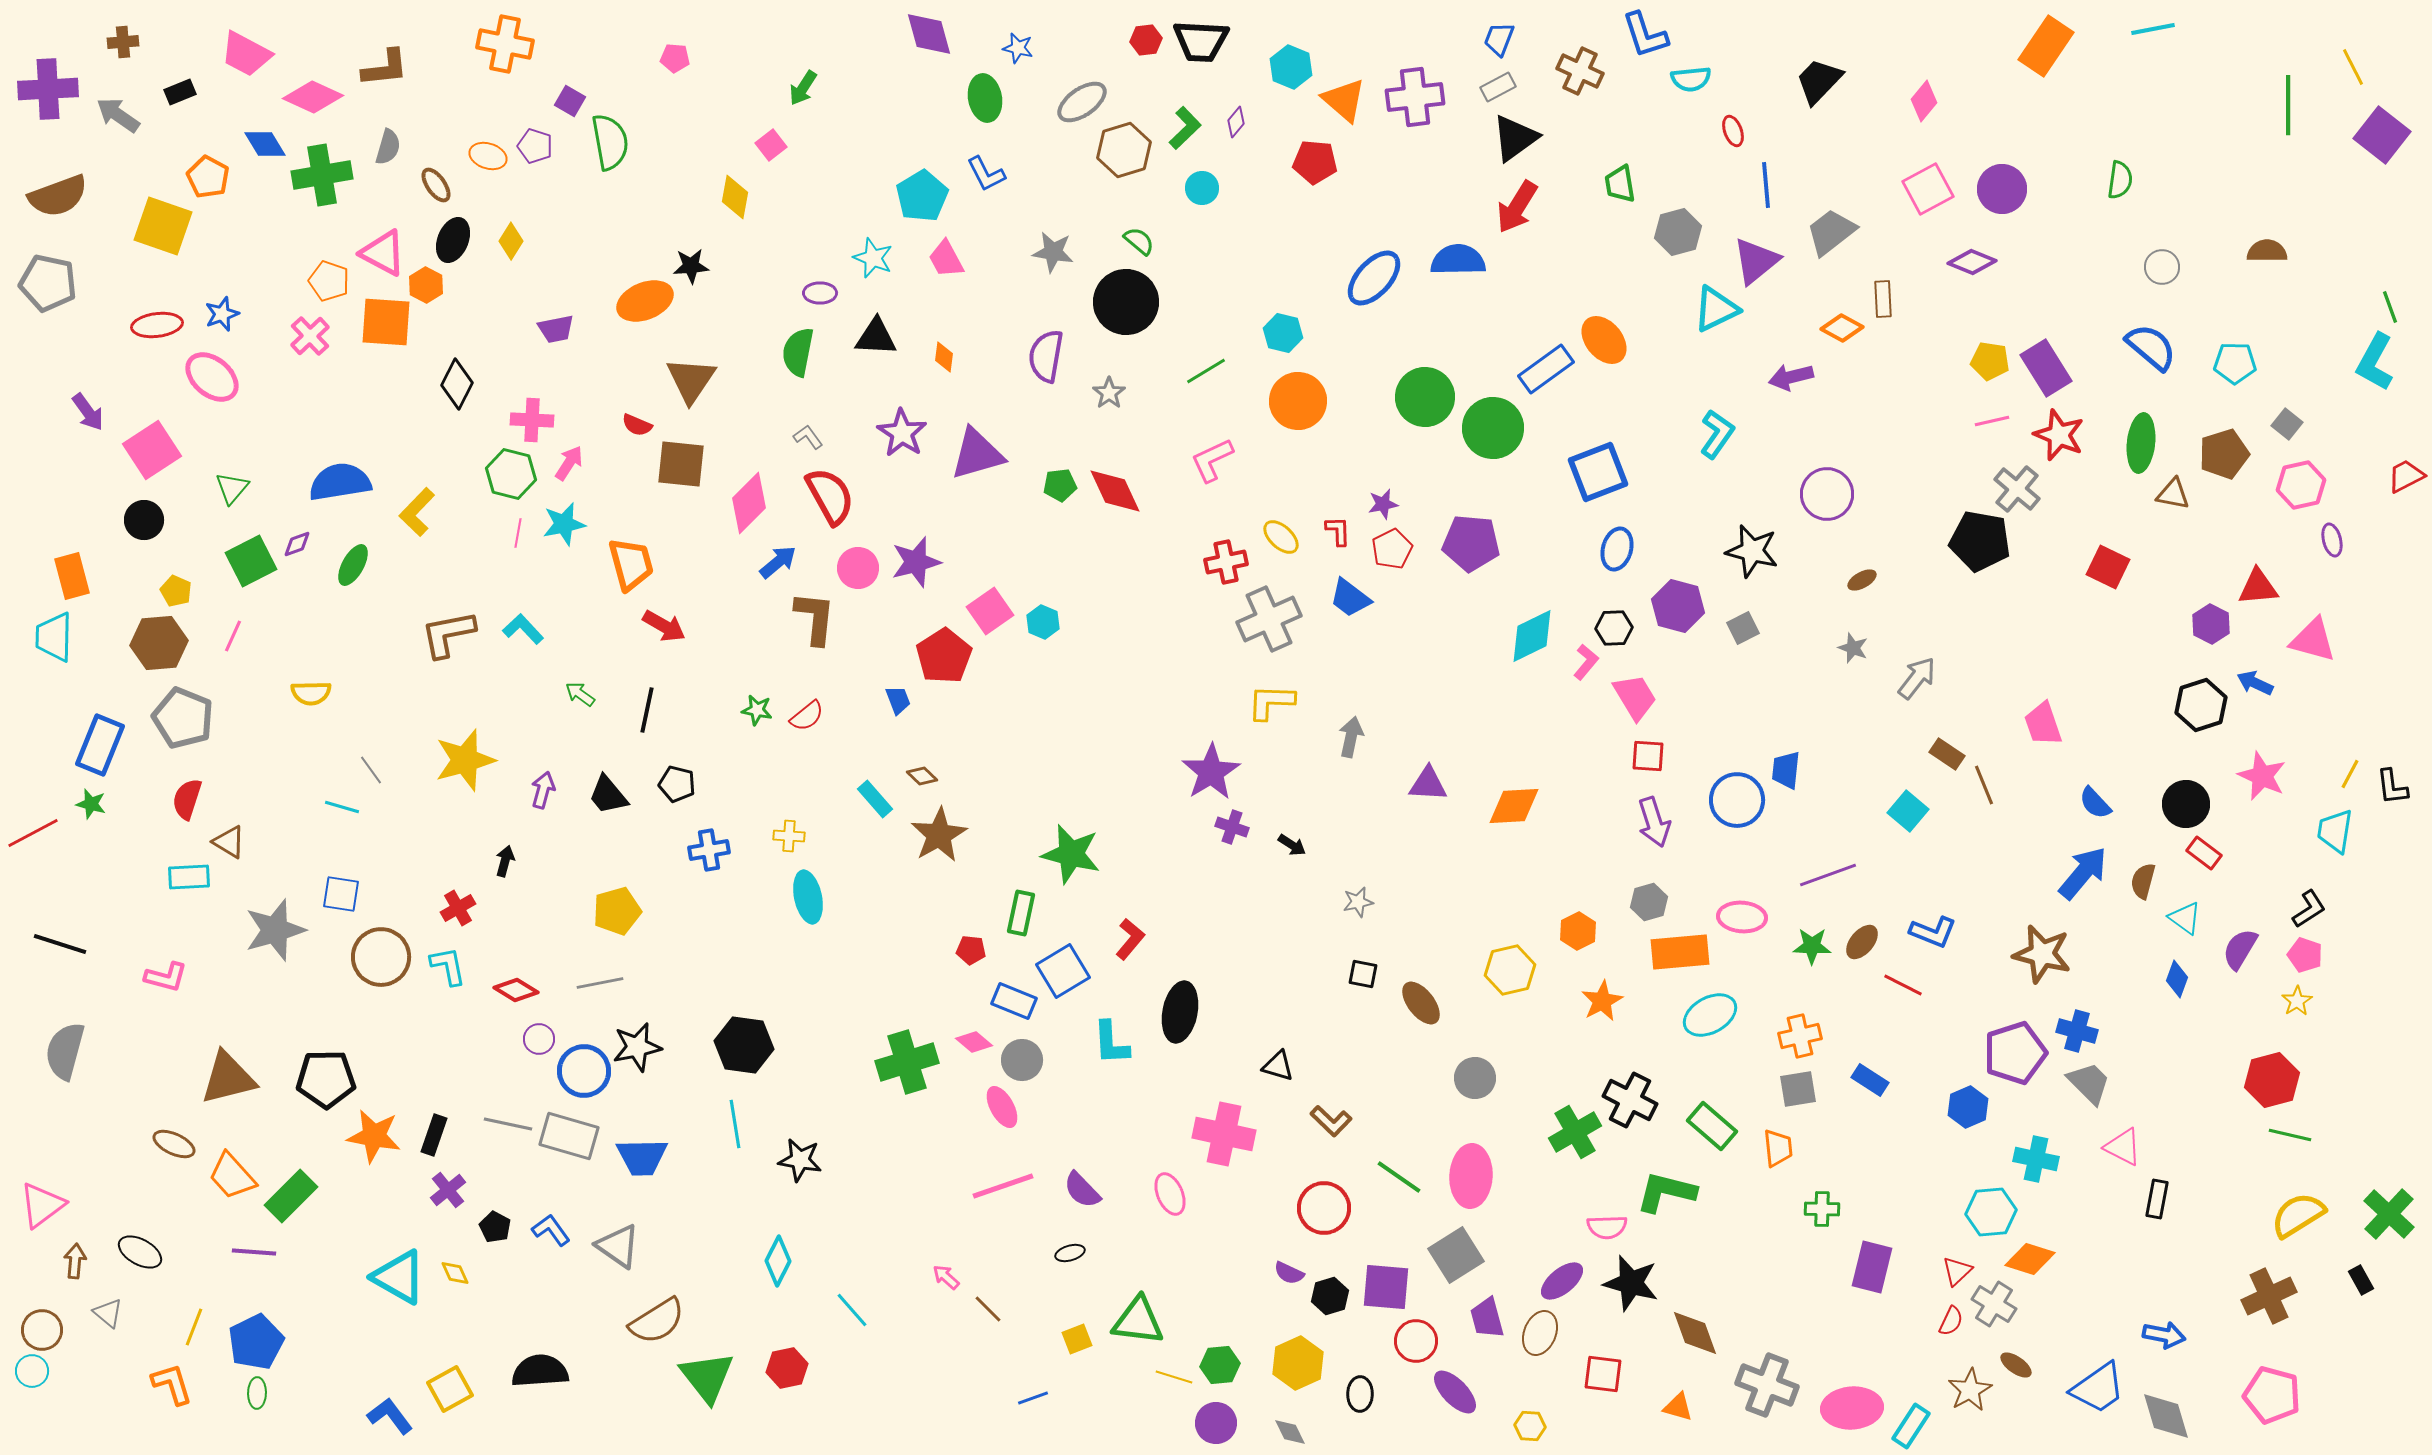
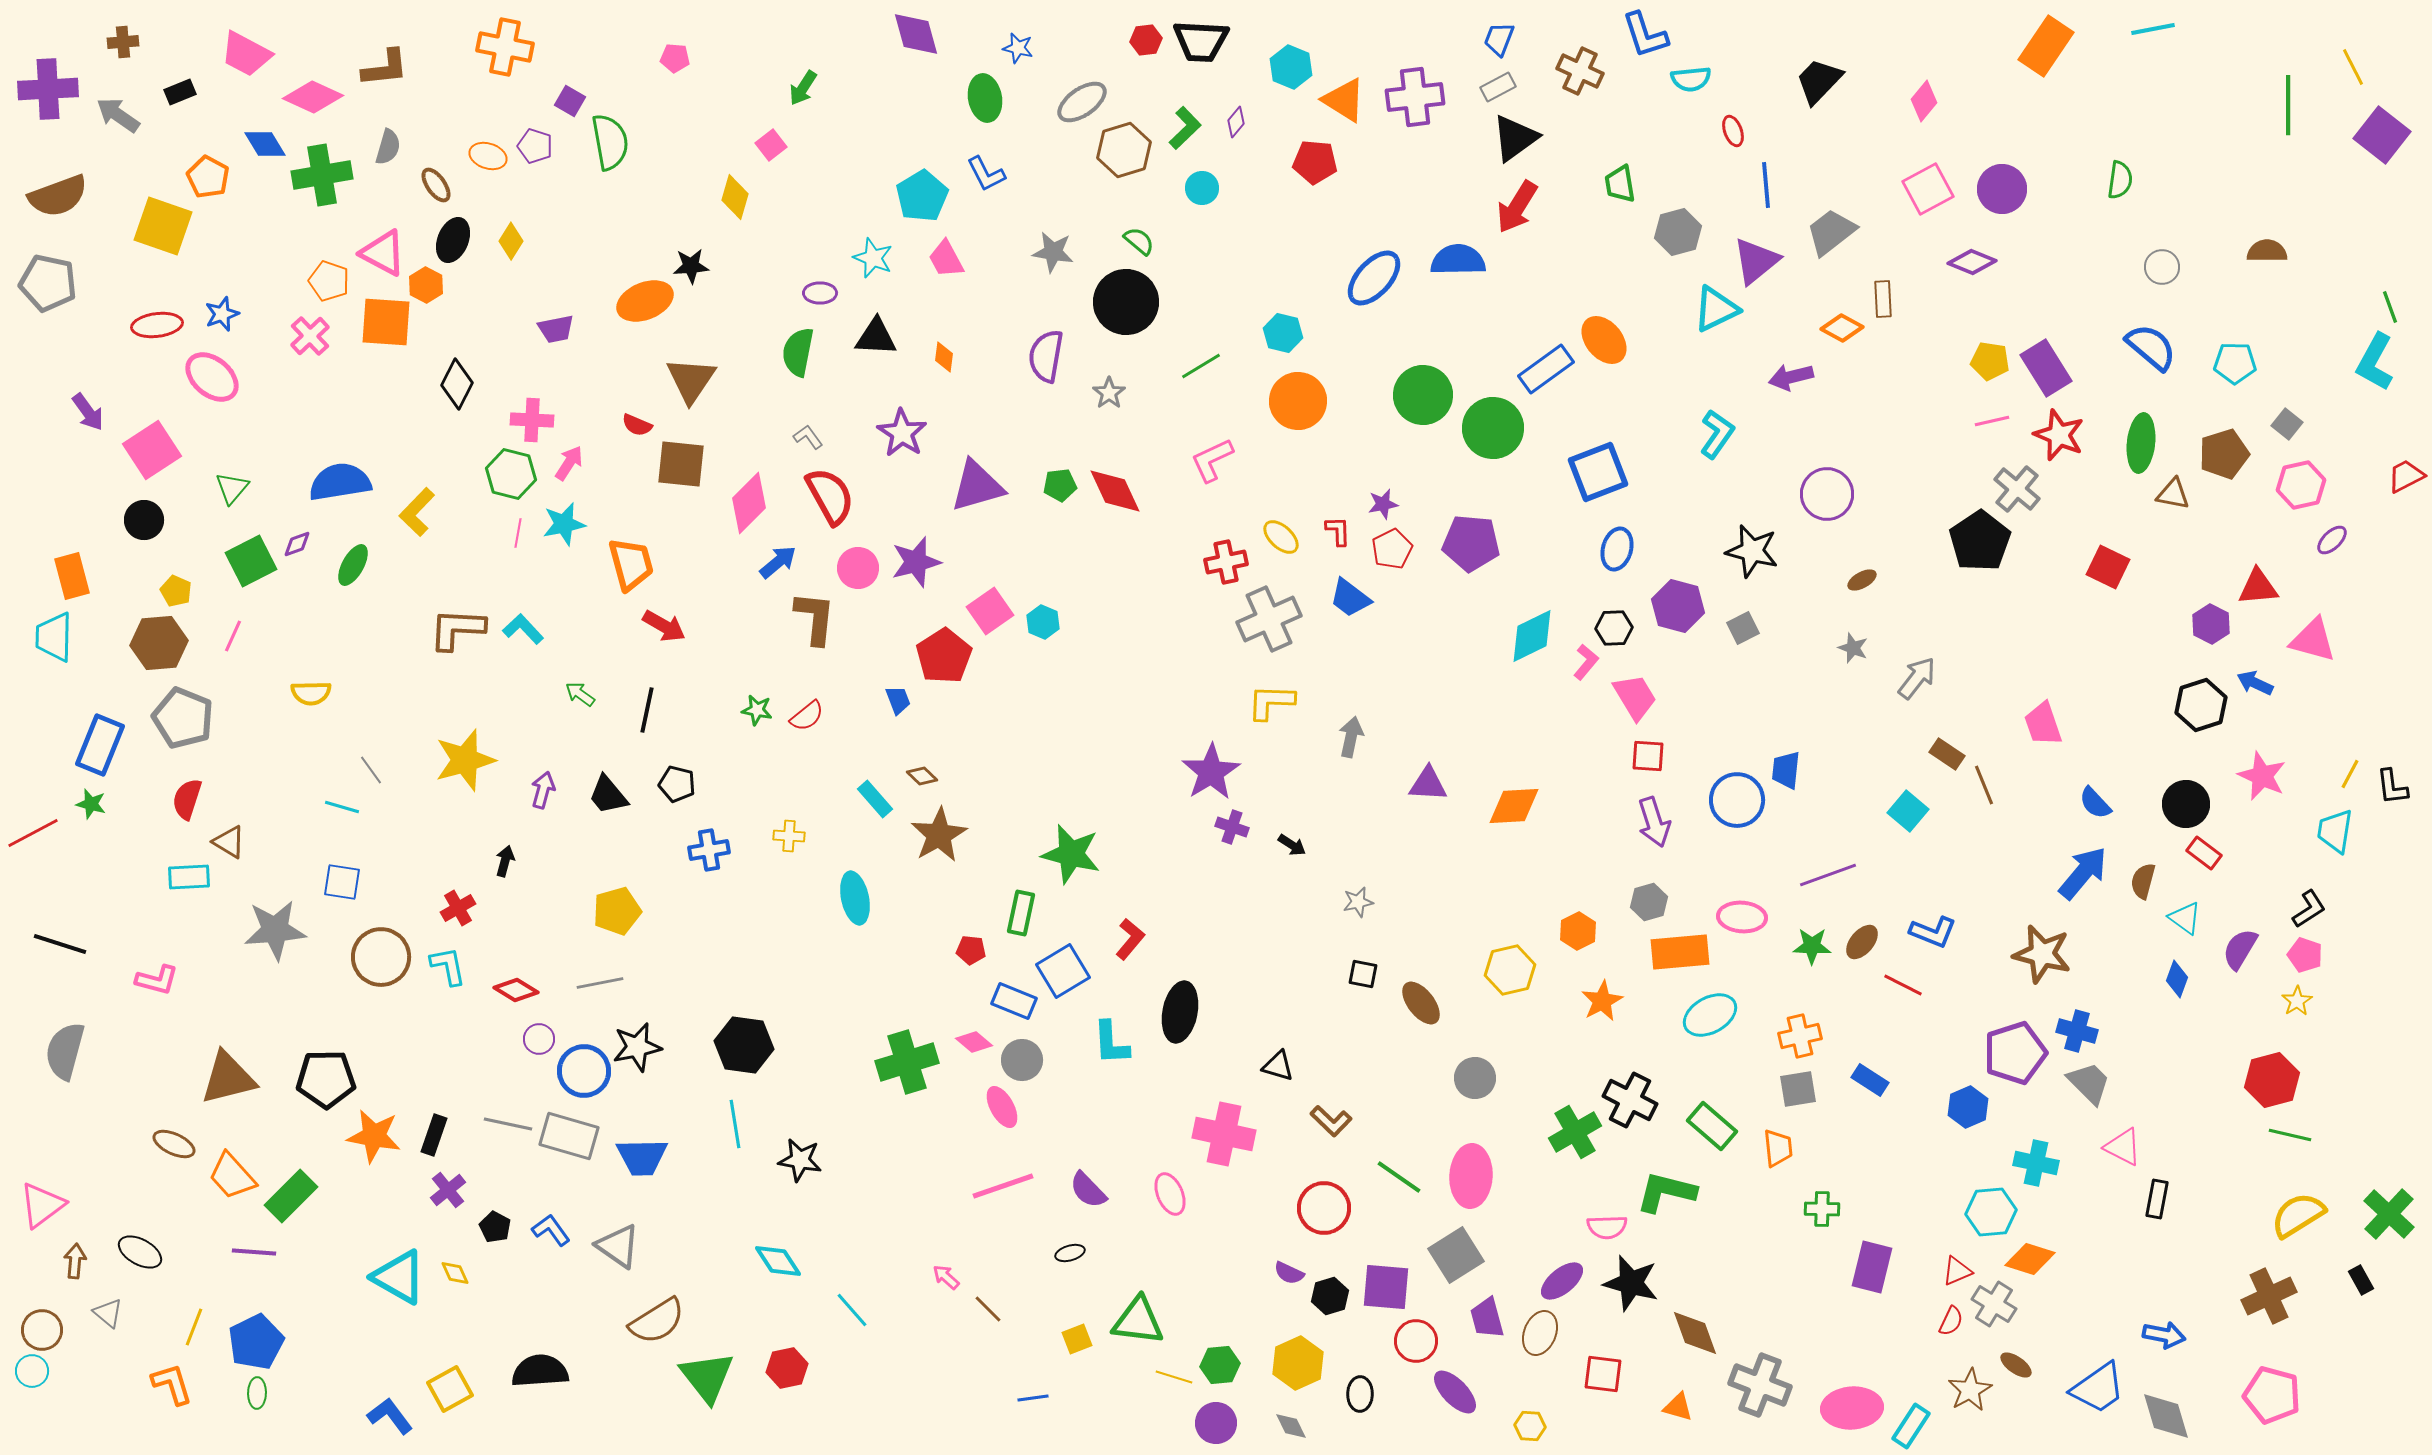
purple diamond at (929, 34): moved 13 px left
orange cross at (505, 44): moved 3 px down
orange triangle at (1344, 100): rotated 9 degrees counterclockwise
yellow diamond at (735, 197): rotated 6 degrees clockwise
green line at (1206, 371): moved 5 px left, 5 px up
green circle at (1425, 397): moved 2 px left, 2 px up
purple triangle at (977, 454): moved 32 px down
purple ellipse at (2332, 540): rotated 60 degrees clockwise
black pentagon at (1980, 541): rotated 28 degrees clockwise
brown L-shape at (448, 634): moved 9 px right, 5 px up; rotated 14 degrees clockwise
blue square at (341, 894): moved 1 px right, 12 px up
cyan ellipse at (808, 897): moved 47 px right, 1 px down
gray star at (275, 930): rotated 12 degrees clockwise
pink L-shape at (166, 977): moved 9 px left, 3 px down
cyan cross at (2036, 1159): moved 4 px down
purple semicircle at (1082, 1190): moved 6 px right
cyan diamond at (778, 1261): rotated 60 degrees counterclockwise
red triangle at (1957, 1271): rotated 20 degrees clockwise
gray cross at (1767, 1385): moved 7 px left
blue line at (1033, 1398): rotated 12 degrees clockwise
gray diamond at (1290, 1432): moved 1 px right, 6 px up
